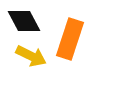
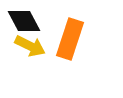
yellow arrow: moved 1 px left, 10 px up
